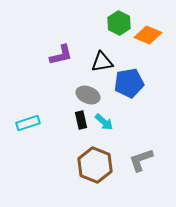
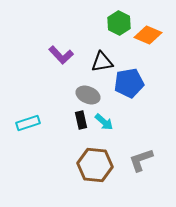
purple L-shape: rotated 60 degrees clockwise
brown hexagon: rotated 16 degrees counterclockwise
